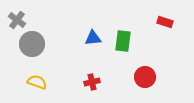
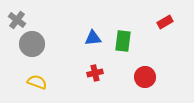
red rectangle: rotated 49 degrees counterclockwise
red cross: moved 3 px right, 9 px up
